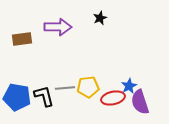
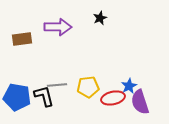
gray line: moved 8 px left, 3 px up
